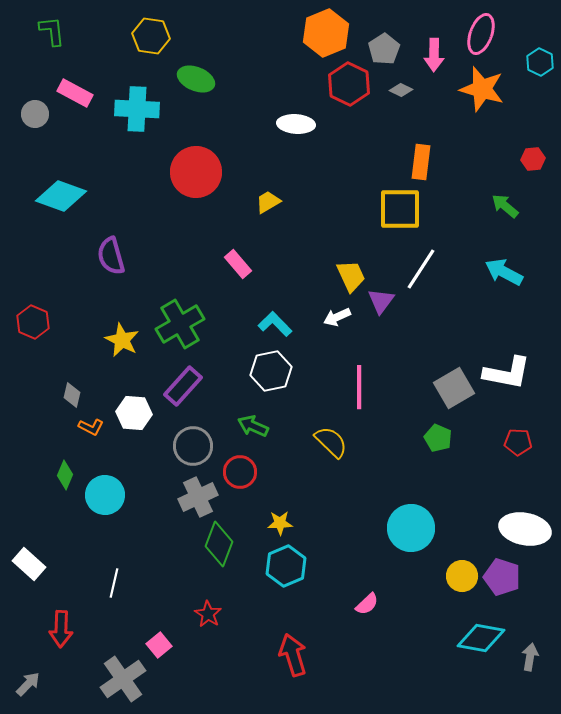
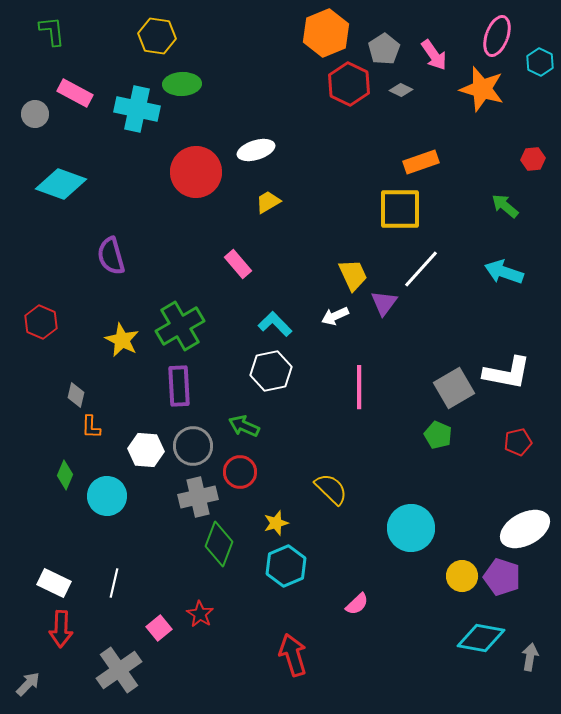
pink ellipse at (481, 34): moved 16 px right, 2 px down
yellow hexagon at (151, 36): moved 6 px right
pink arrow at (434, 55): rotated 36 degrees counterclockwise
green ellipse at (196, 79): moved 14 px left, 5 px down; rotated 24 degrees counterclockwise
cyan cross at (137, 109): rotated 9 degrees clockwise
white ellipse at (296, 124): moved 40 px left, 26 px down; rotated 21 degrees counterclockwise
orange rectangle at (421, 162): rotated 64 degrees clockwise
cyan diamond at (61, 196): moved 12 px up
white line at (421, 269): rotated 9 degrees clockwise
cyan arrow at (504, 272): rotated 9 degrees counterclockwise
yellow trapezoid at (351, 276): moved 2 px right, 1 px up
purple triangle at (381, 301): moved 3 px right, 2 px down
white arrow at (337, 317): moved 2 px left, 1 px up
red hexagon at (33, 322): moved 8 px right
green cross at (180, 324): moved 2 px down
purple rectangle at (183, 386): moved 4 px left; rotated 45 degrees counterclockwise
gray diamond at (72, 395): moved 4 px right
white hexagon at (134, 413): moved 12 px right, 37 px down
green arrow at (253, 426): moved 9 px left
orange L-shape at (91, 427): rotated 65 degrees clockwise
green pentagon at (438, 438): moved 3 px up
yellow semicircle at (331, 442): moved 47 px down
red pentagon at (518, 442): rotated 16 degrees counterclockwise
cyan circle at (105, 495): moved 2 px right, 1 px down
gray cross at (198, 497): rotated 12 degrees clockwise
yellow star at (280, 523): moved 4 px left; rotated 15 degrees counterclockwise
white ellipse at (525, 529): rotated 39 degrees counterclockwise
white rectangle at (29, 564): moved 25 px right, 19 px down; rotated 16 degrees counterclockwise
pink semicircle at (367, 604): moved 10 px left
red star at (208, 614): moved 8 px left
pink square at (159, 645): moved 17 px up
gray cross at (123, 679): moved 4 px left, 9 px up
